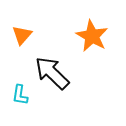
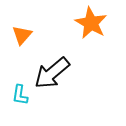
orange star: moved 1 px left, 13 px up
black arrow: rotated 84 degrees counterclockwise
